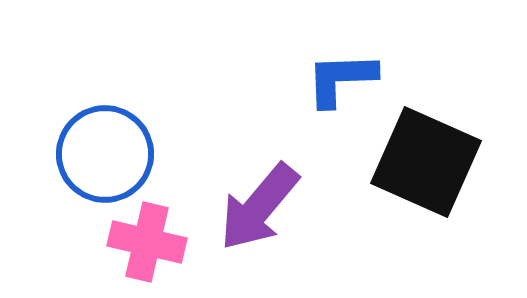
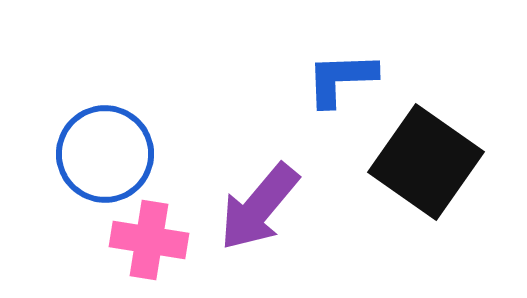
black square: rotated 11 degrees clockwise
pink cross: moved 2 px right, 2 px up; rotated 4 degrees counterclockwise
